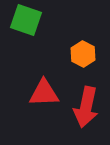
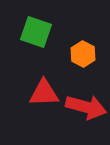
green square: moved 10 px right, 12 px down
red arrow: rotated 87 degrees counterclockwise
